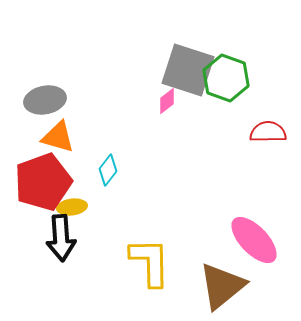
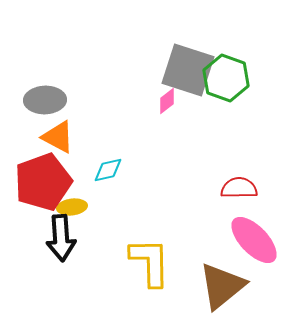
gray ellipse: rotated 9 degrees clockwise
red semicircle: moved 29 px left, 56 px down
orange triangle: rotated 12 degrees clockwise
cyan diamond: rotated 40 degrees clockwise
